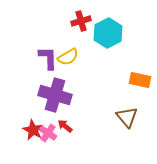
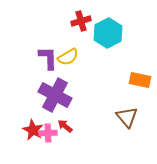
purple cross: rotated 12 degrees clockwise
pink cross: rotated 36 degrees counterclockwise
